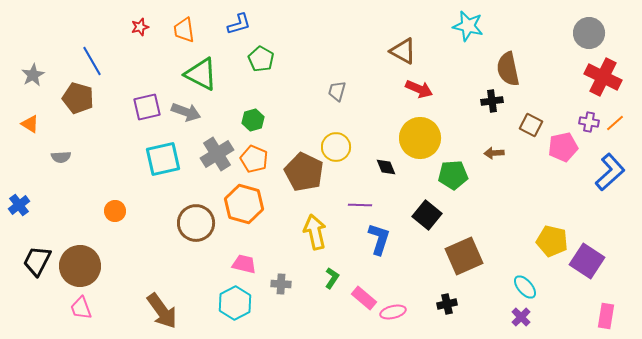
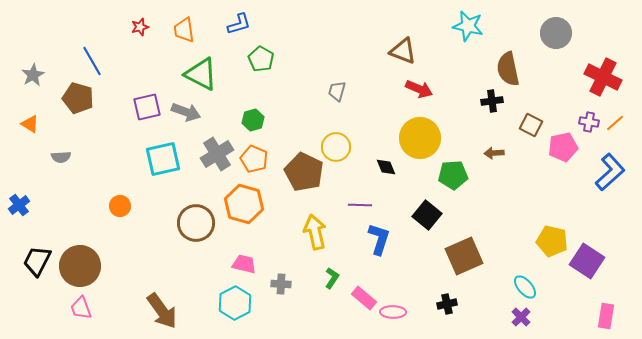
gray circle at (589, 33): moved 33 px left
brown triangle at (403, 51): rotated 8 degrees counterclockwise
orange circle at (115, 211): moved 5 px right, 5 px up
pink ellipse at (393, 312): rotated 15 degrees clockwise
